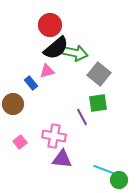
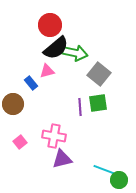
purple line: moved 2 px left, 10 px up; rotated 24 degrees clockwise
purple triangle: rotated 20 degrees counterclockwise
